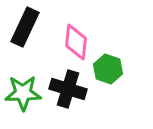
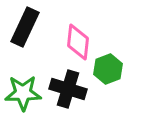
pink diamond: moved 2 px right
green hexagon: rotated 20 degrees clockwise
